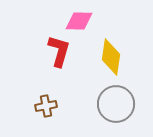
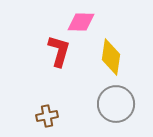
pink diamond: moved 2 px right, 1 px down
brown cross: moved 1 px right, 10 px down
